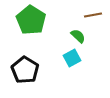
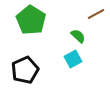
brown line: moved 3 px right, 1 px up; rotated 18 degrees counterclockwise
cyan square: moved 1 px right, 1 px down
black pentagon: rotated 16 degrees clockwise
